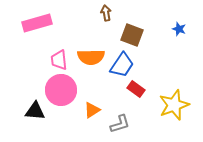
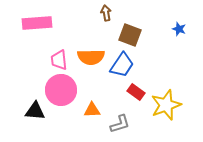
pink rectangle: rotated 12 degrees clockwise
brown square: moved 2 px left
red rectangle: moved 3 px down
yellow star: moved 8 px left
orange triangle: rotated 30 degrees clockwise
